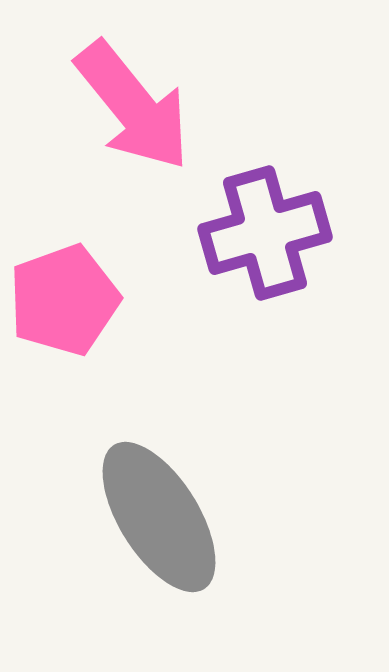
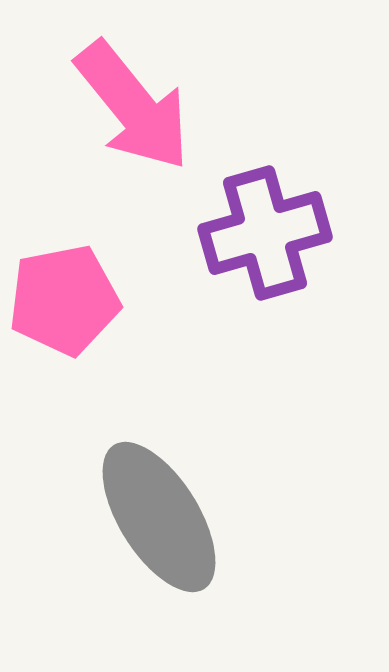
pink pentagon: rotated 9 degrees clockwise
